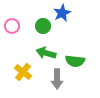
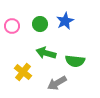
blue star: moved 3 px right, 8 px down
green circle: moved 3 px left, 2 px up
gray arrow: moved 4 px down; rotated 60 degrees clockwise
